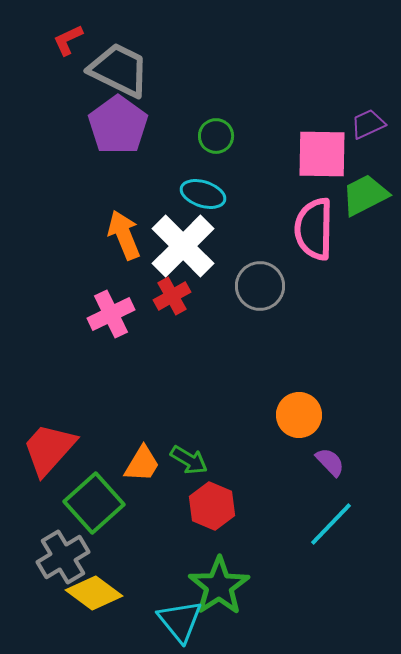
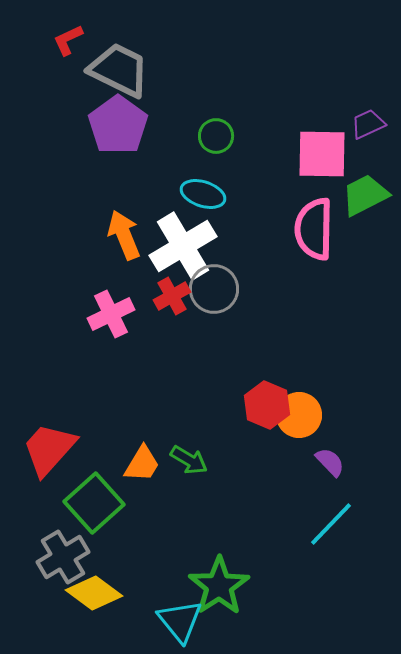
white cross: rotated 14 degrees clockwise
gray circle: moved 46 px left, 3 px down
red hexagon: moved 55 px right, 101 px up
